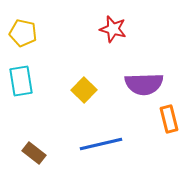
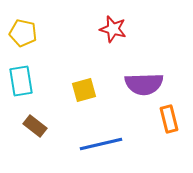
yellow square: rotated 30 degrees clockwise
brown rectangle: moved 1 px right, 27 px up
